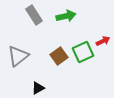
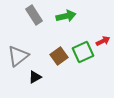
black triangle: moved 3 px left, 11 px up
